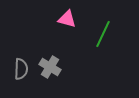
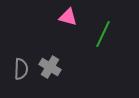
pink triangle: moved 1 px right, 2 px up
